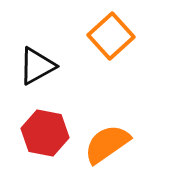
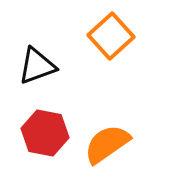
black triangle: rotated 9 degrees clockwise
